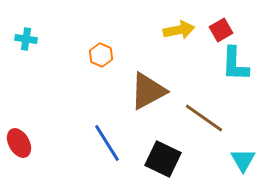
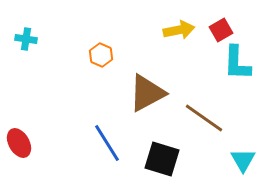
cyan L-shape: moved 2 px right, 1 px up
brown triangle: moved 1 px left, 2 px down
black square: moved 1 px left; rotated 9 degrees counterclockwise
